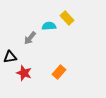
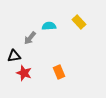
yellow rectangle: moved 12 px right, 4 px down
black triangle: moved 4 px right, 1 px up
orange rectangle: rotated 64 degrees counterclockwise
